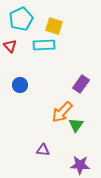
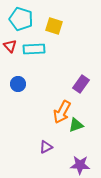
cyan pentagon: rotated 30 degrees counterclockwise
cyan rectangle: moved 10 px left, 4 px down
blue circle: moved 2 px left, 1 px up
orange arrow: rotated 15 degrees counterclockwise
green triangle: rotated 35 degrees clockwise
purple triangle: moved 3 px right, 3 px up; rotated 32 degrees counterclockwise
